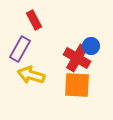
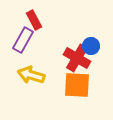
purple rectangle: moved 3 px right, 9 px up
